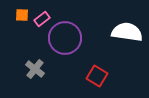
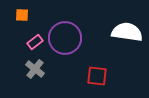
pink rectangle: moved 7 px left, 23 px down
red square: rotated 25 degrees counterclockwise
